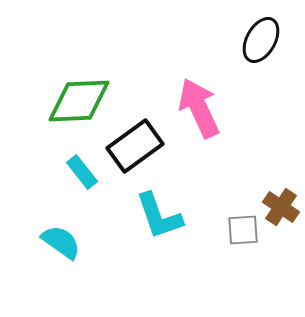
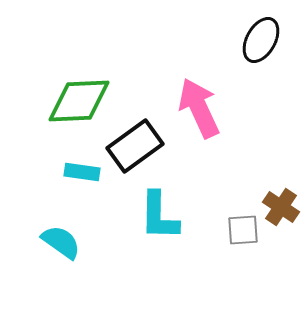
cyan rectangle: rotated 44 degrees counterclockwise
cyan L-shape: rotated 20 degrees clockwise
